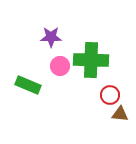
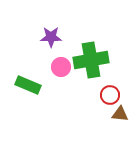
green cross: rotated 12 degrees counterclockwise
pink circle: moved 1 px right, 1 px down
